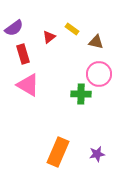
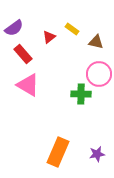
red rectangle: rotated 24 degrees counterclockwise
